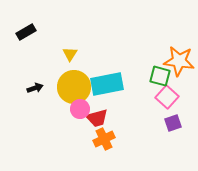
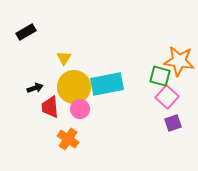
yellow triangle: moved 6 px left, 4 px down
red trapezoid: moved 47 px left, 11 px up; rotated 100 degrees clockwise
orange cross: moved 36 px left; rotated 30 degrees counterclockwise
